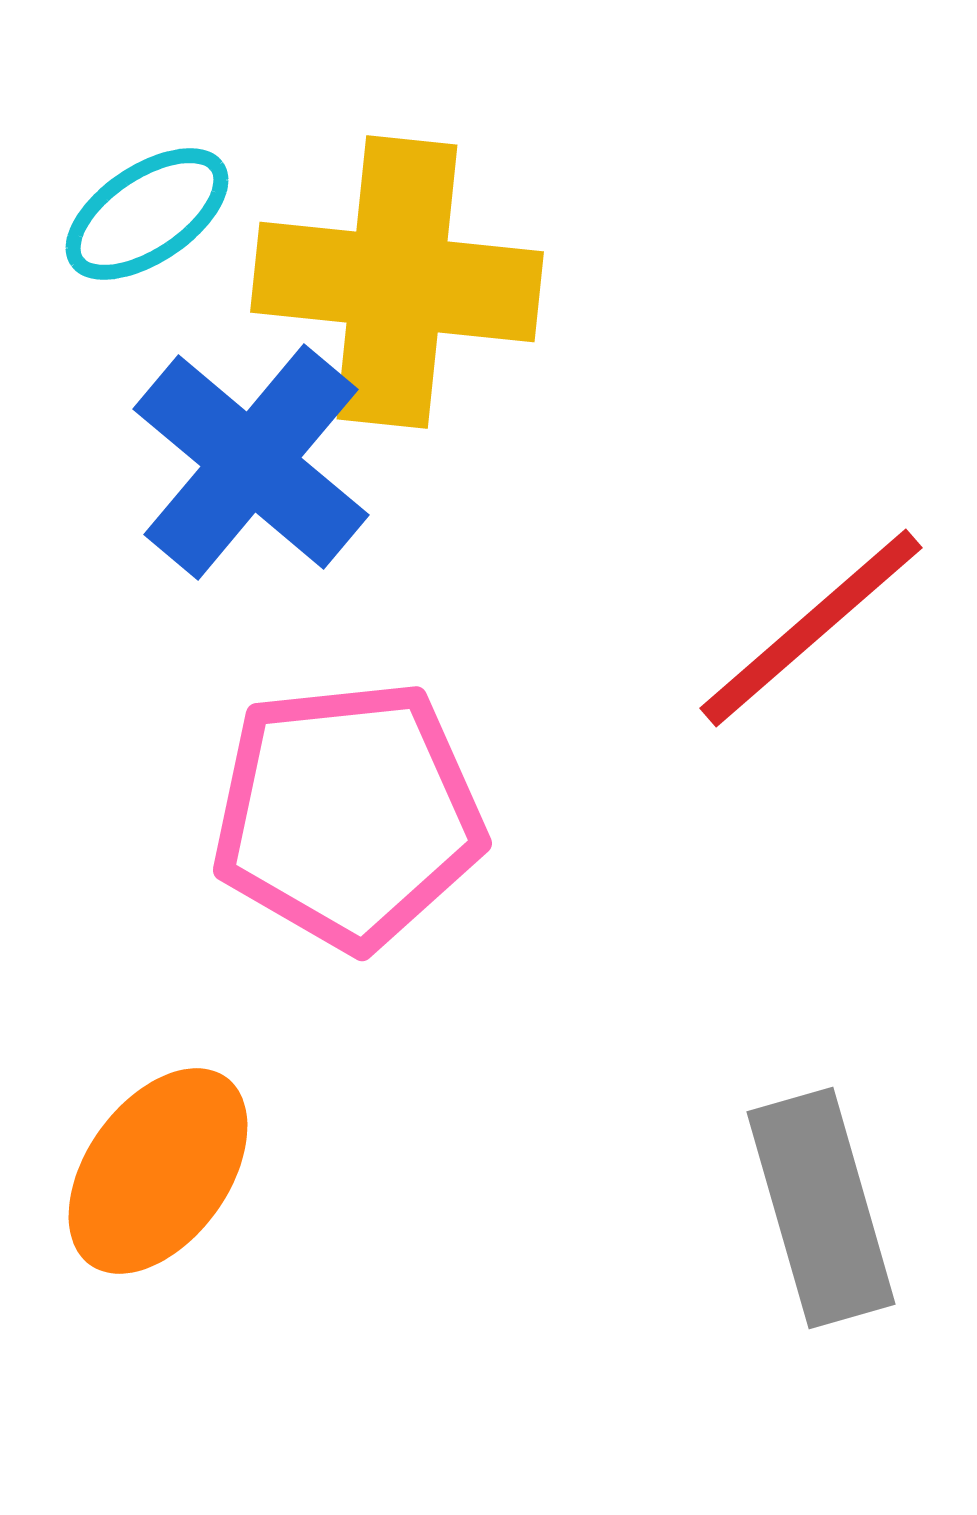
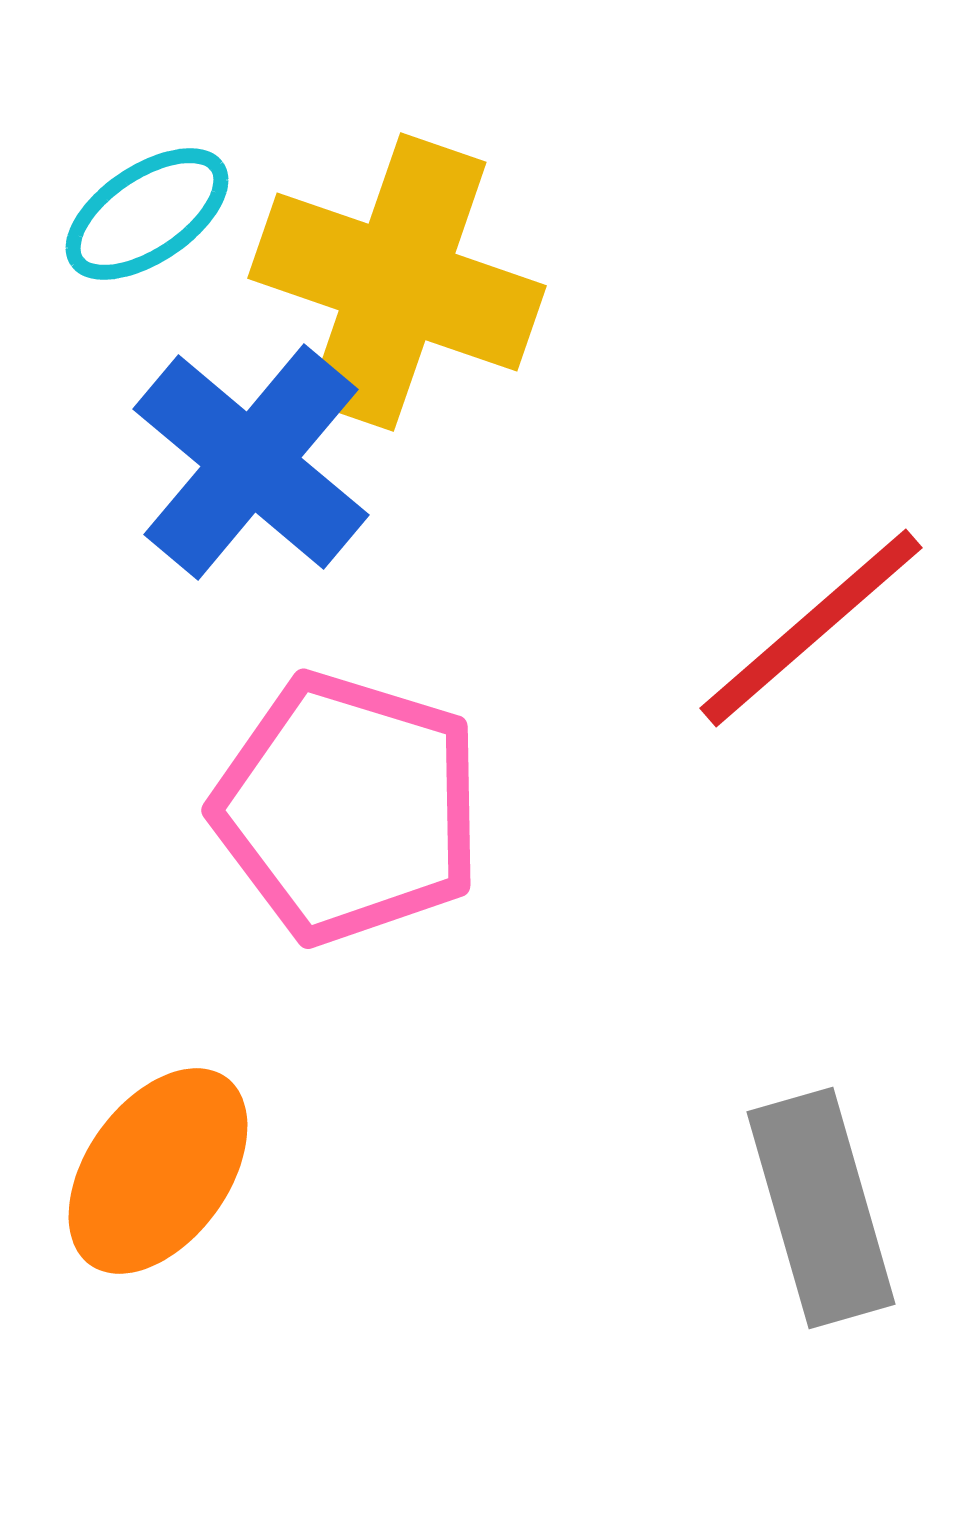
yellow cross: rotated 13 degrees clockwise
pink pentagon: moved 7 px up; rotated 23 degrees clockwise
